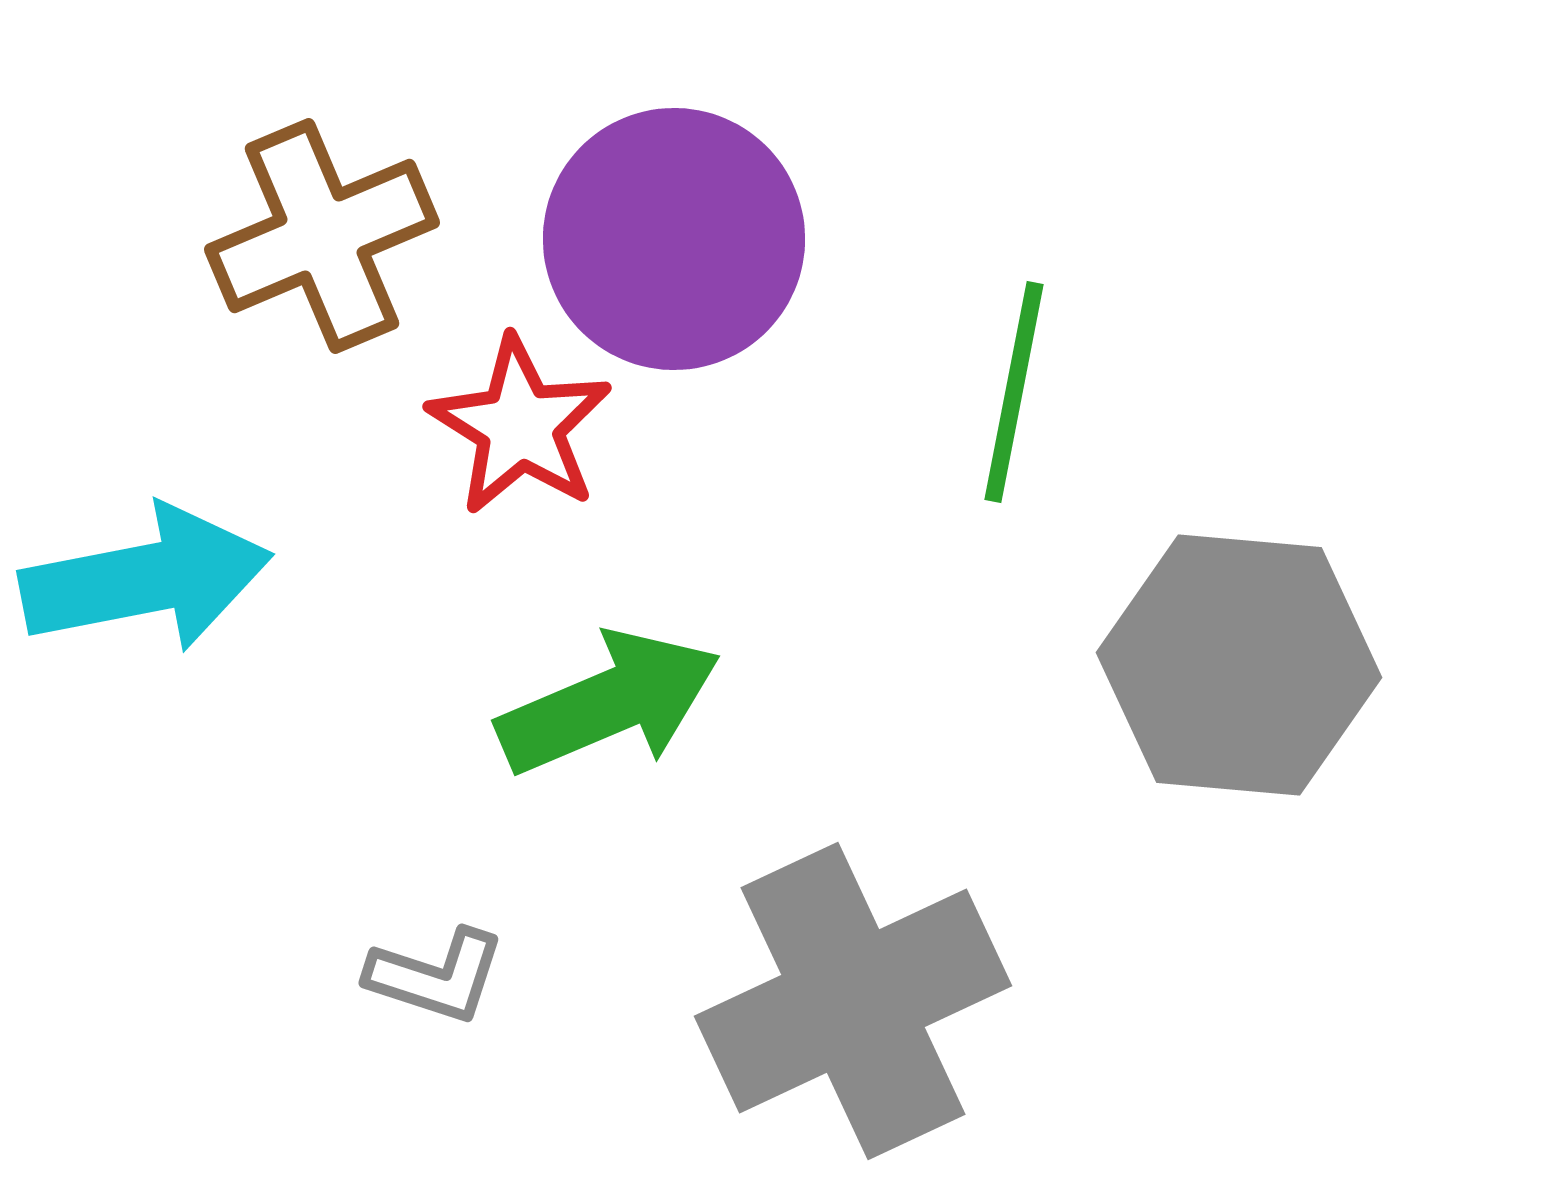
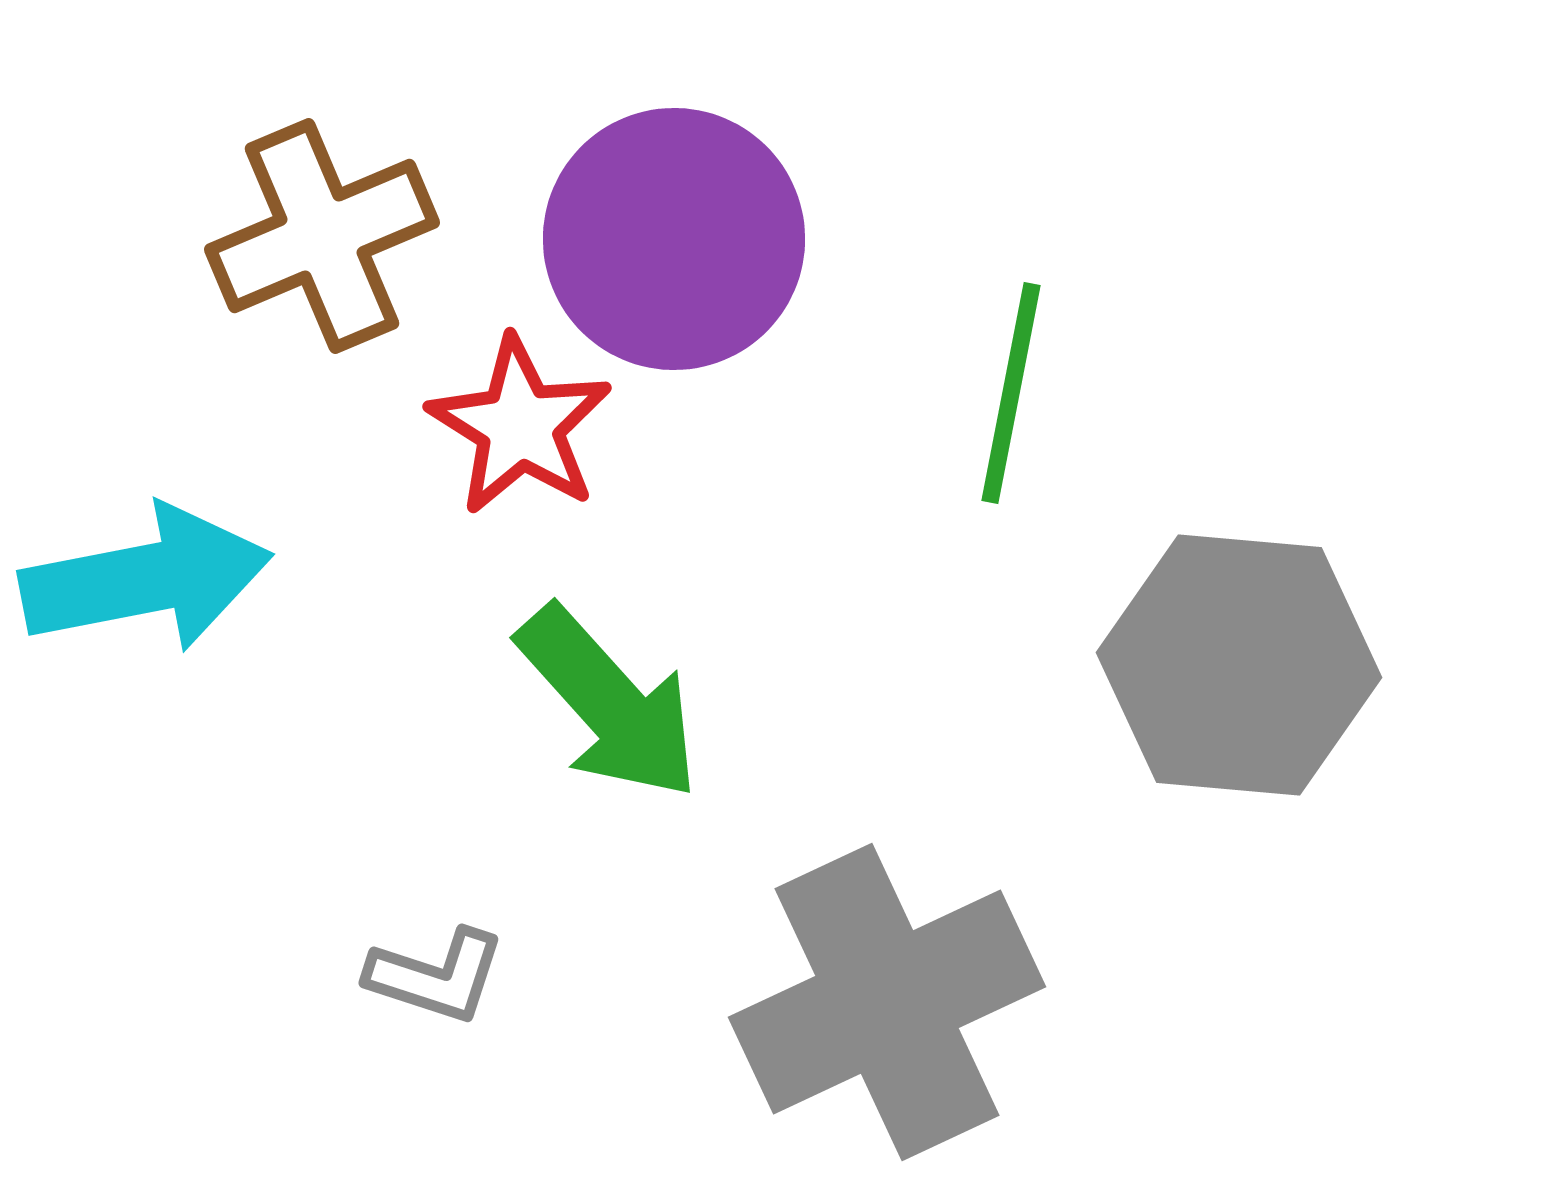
green line: moved 3 px left, 1 px down
green arrow: rotated 71 degrees clockwise
gray cross: moved 34 px right, 1 px down
